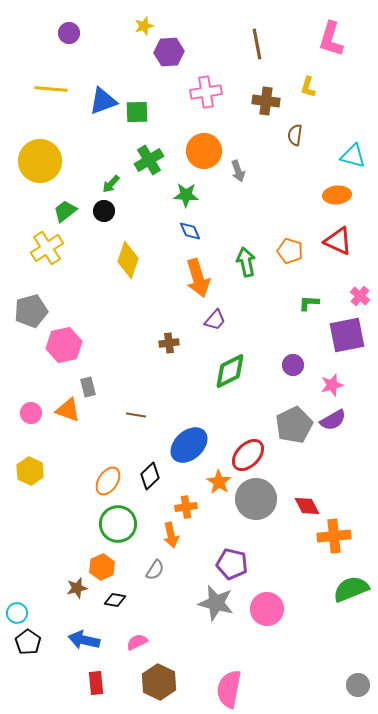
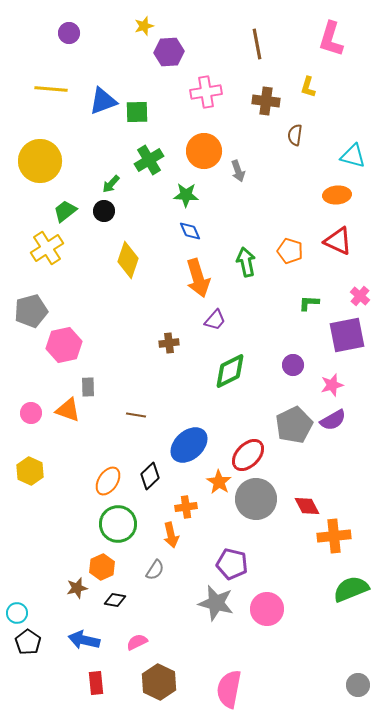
gray rectangle at (88, 387): rotated 12 degrees clockwise
